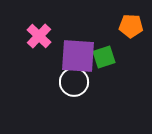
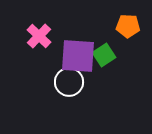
orange pentagon: moved 3 px left
green square: moved 2 px up; rotated 15 degrees counterclockwise
white circle: moved 5 px left
